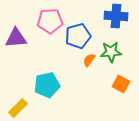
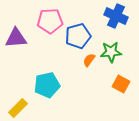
blue cross: rotated 20 degrees clockwise
